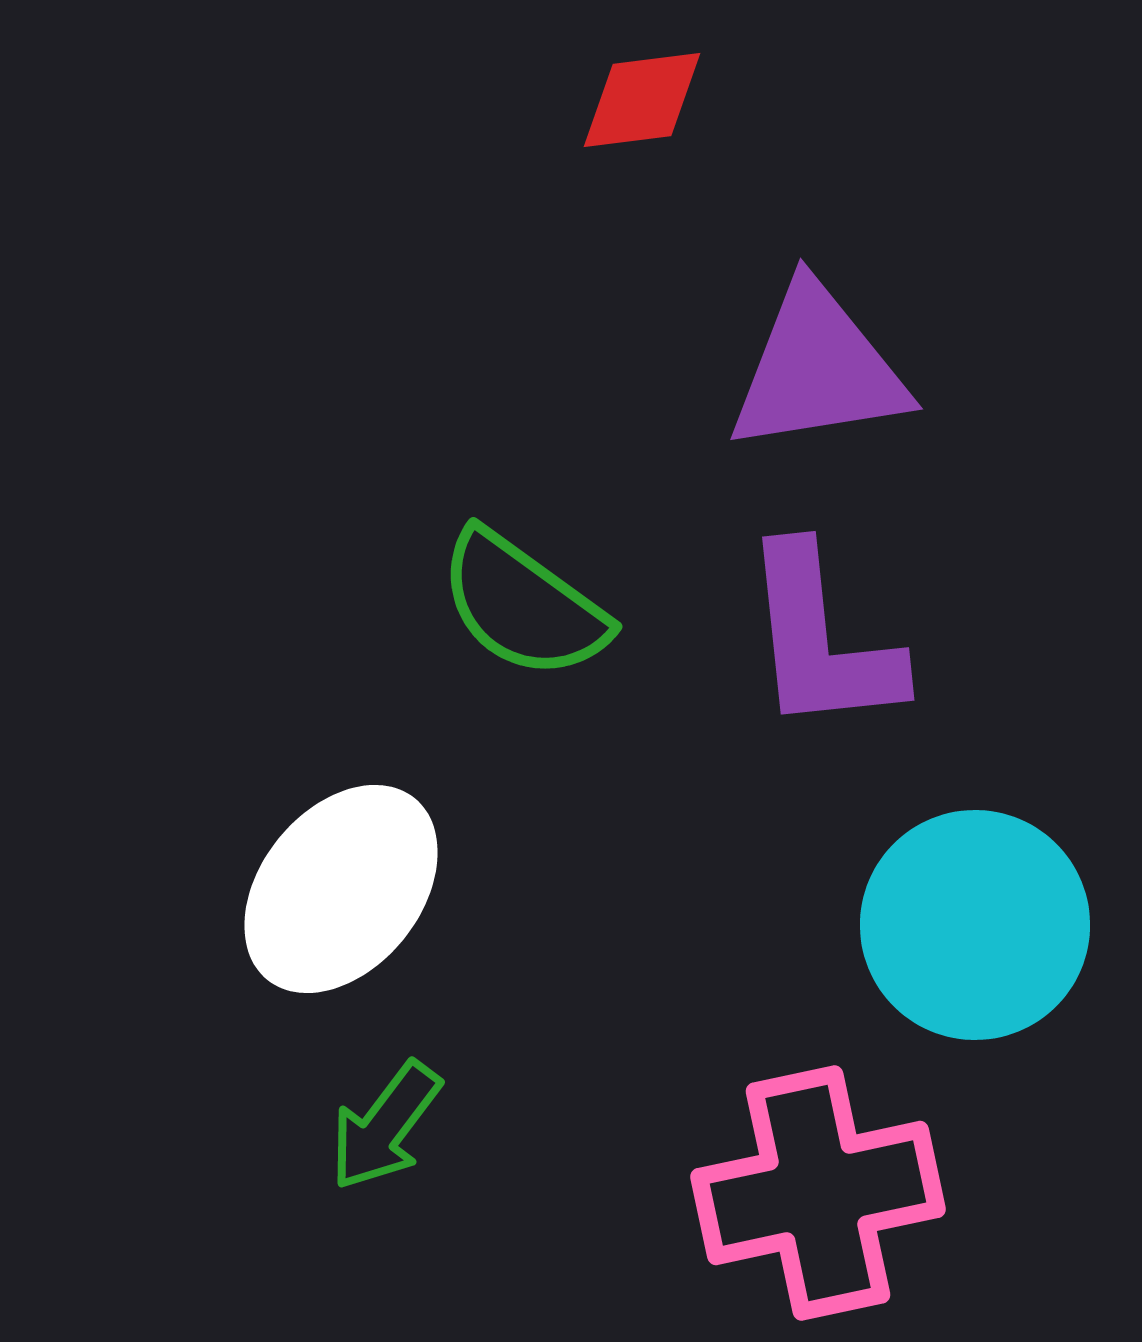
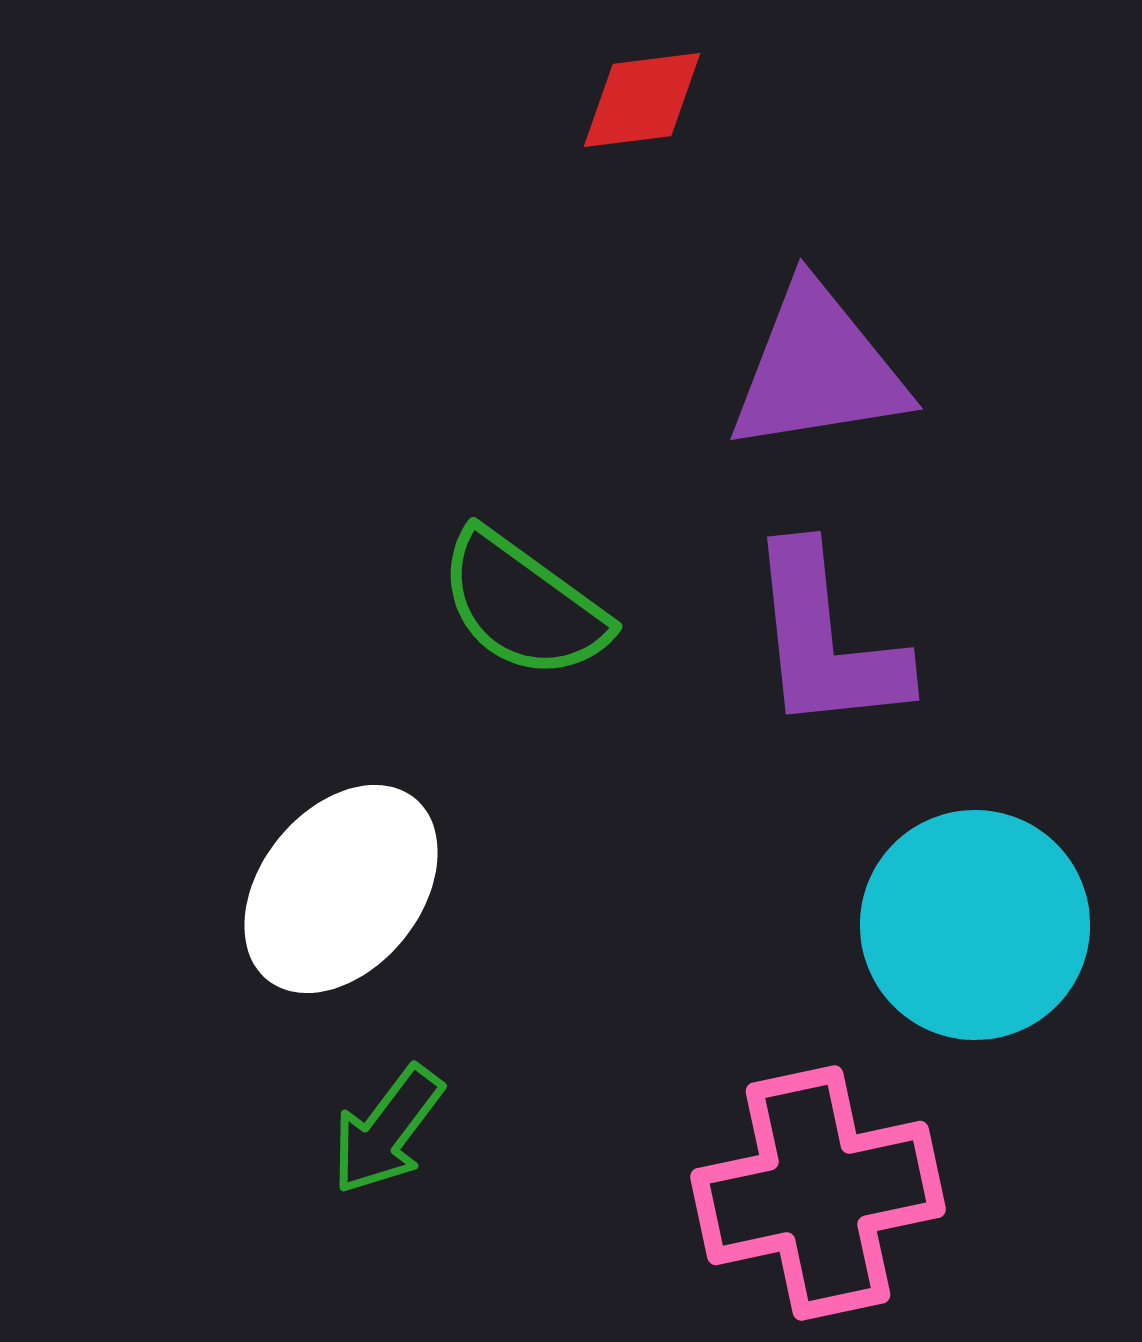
purple L-shape: moved 5 px right
green arrow: moved 2 px right, 4 px down
